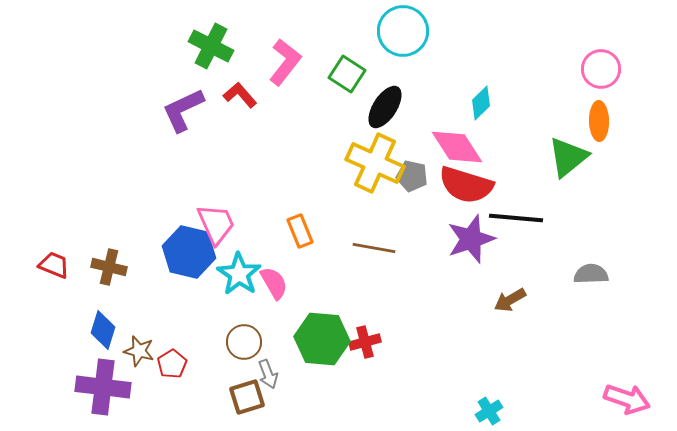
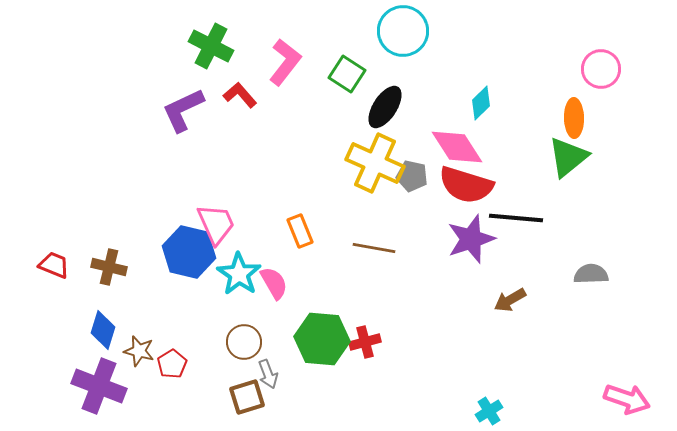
orange ellipse: moved 25 px left, 3 px up
purple cross: moved 4 px left, 1 px up; rotated 14 degrees clockwise
